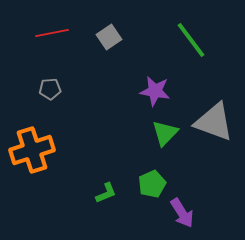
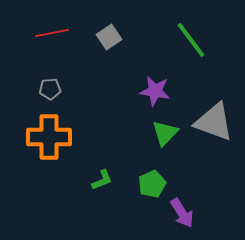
orange cross: moved 17 px right, 13 px up; rotated 18 degrees clockwise
green L-shape: moved 4 px left, 13 px up
